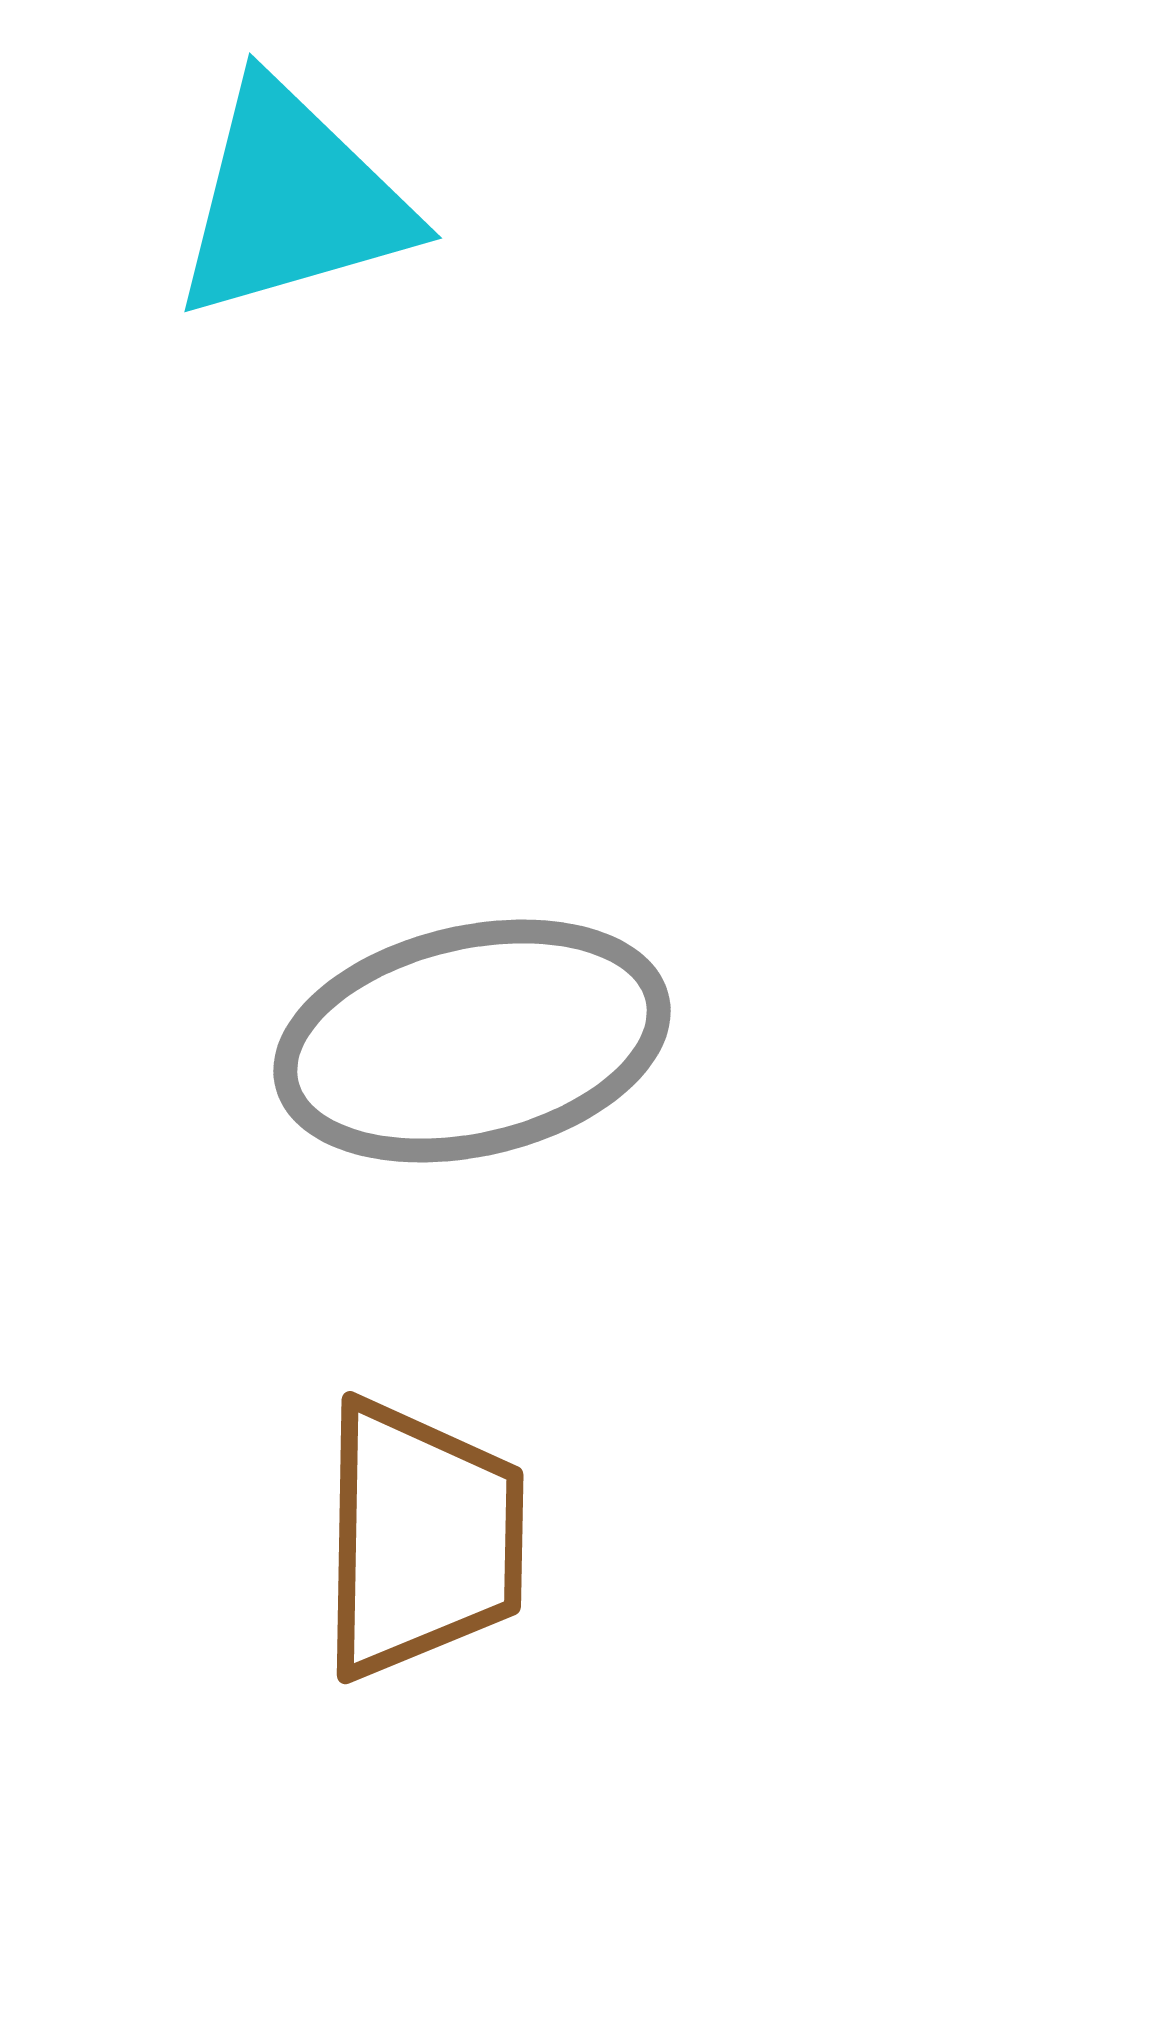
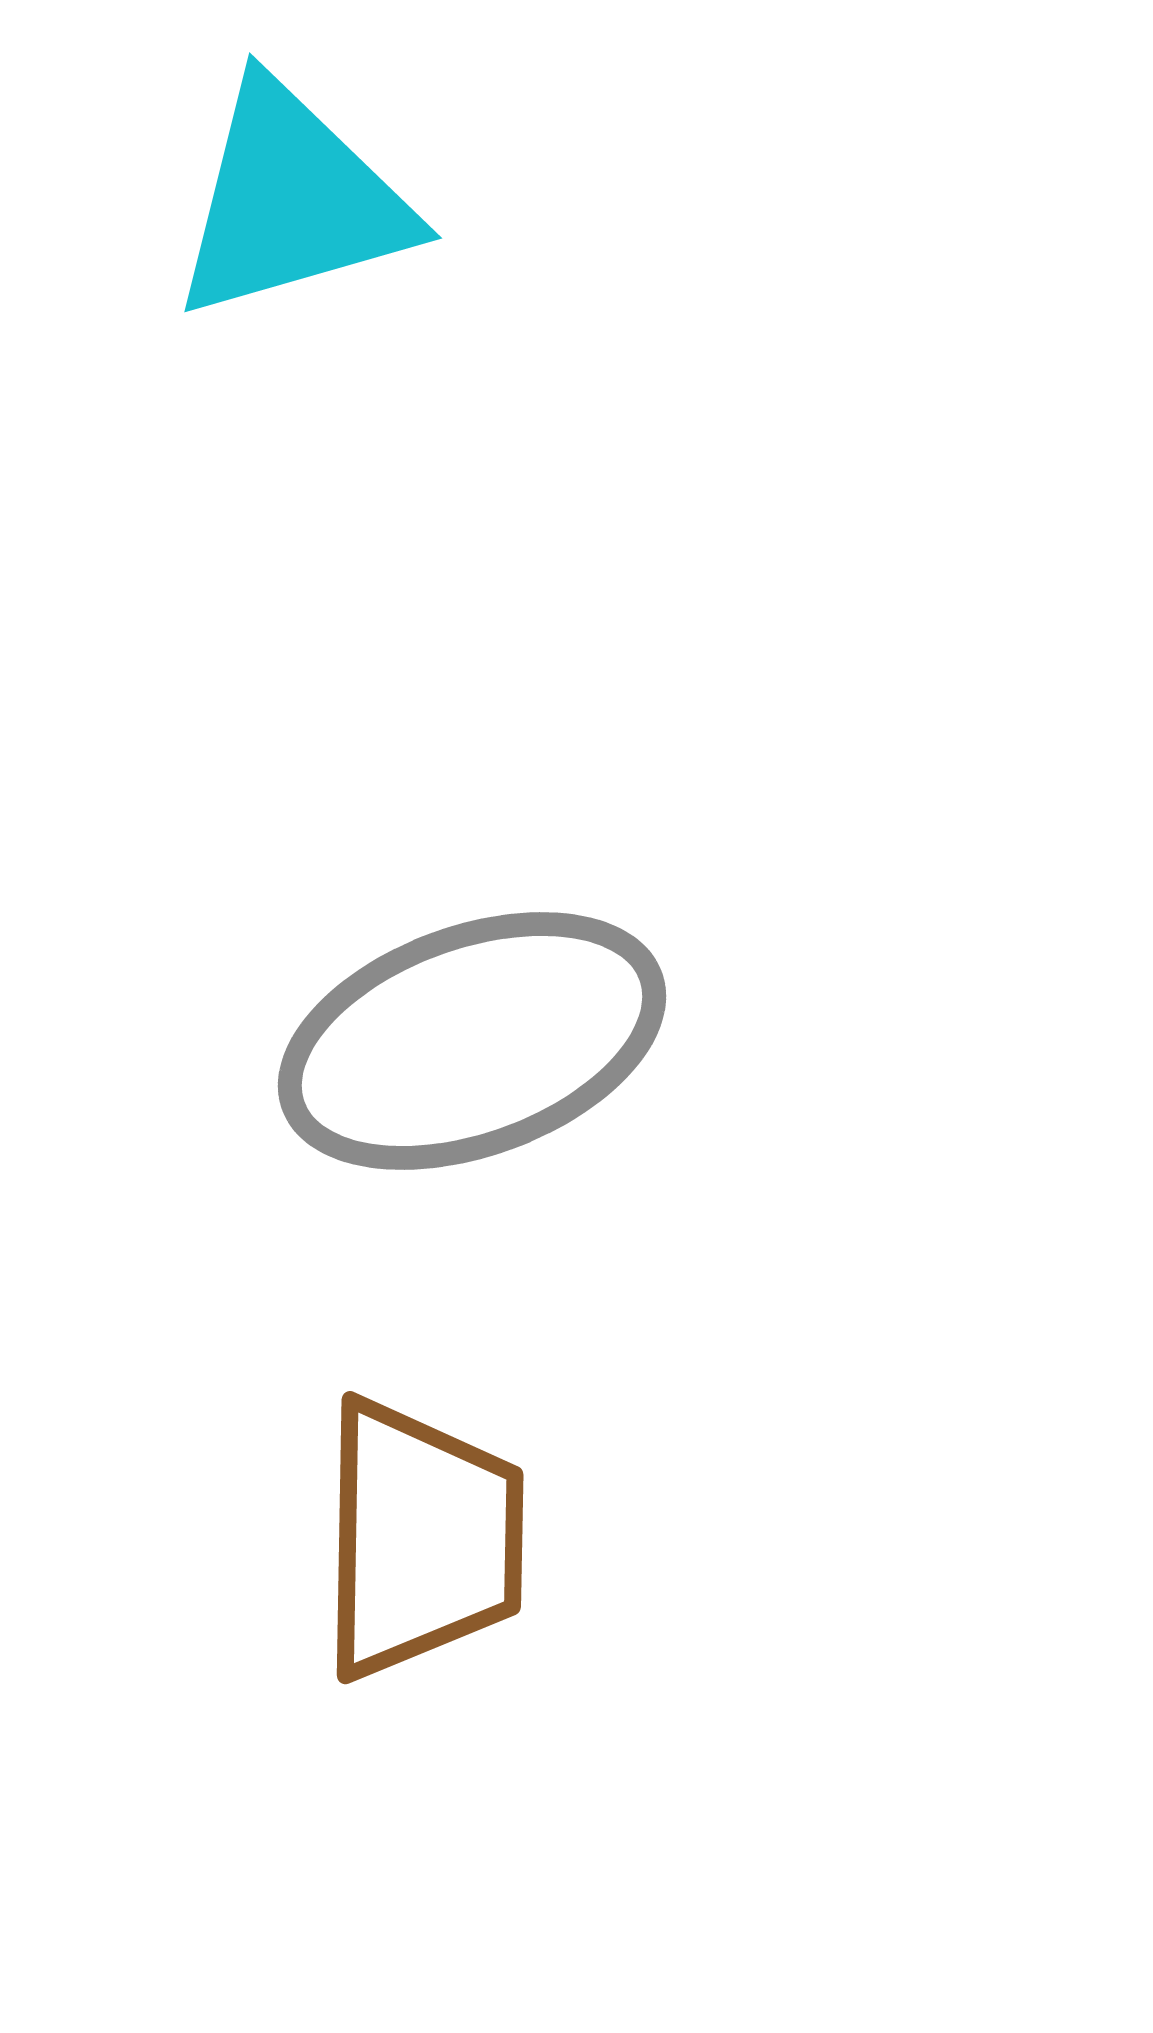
gray ellipse: rotated 7 degrees counterclockwise
